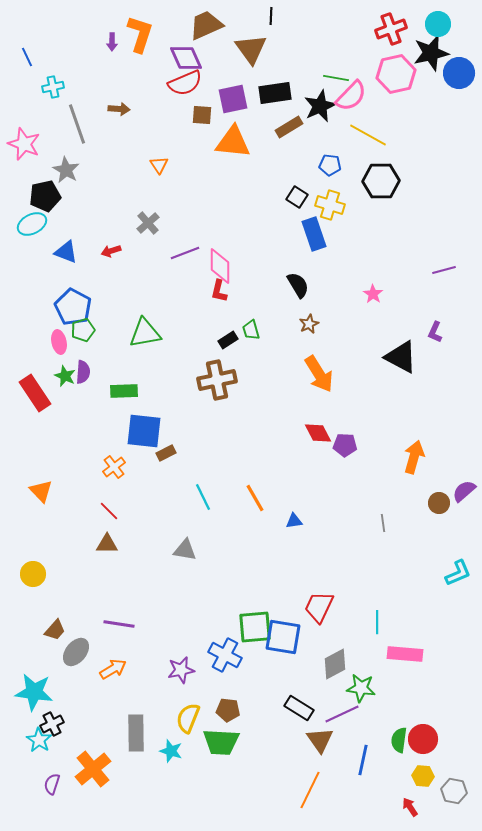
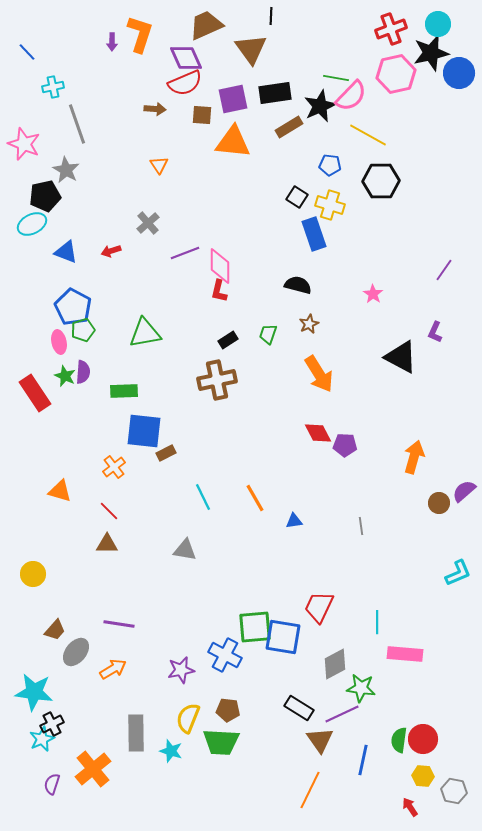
blue line at (27, 57): moved 5 px up; rotated 18 degrees counterclockwise
brown arrow at (119, 109): moved 36 px right
purple line at (444, 270): rotated 40 degrees counterclockwise
black semicircle at (298, 285): rotated 44 degrees counterclockwise
green trapezoid at (251, 330): moved 17 px right, 4 px down; rotated 35 degrees clockwise
orange triangle at (41, 491): moved 19 px right; rotated 30 degrees counterclockwise
gray line at (383, 523): moved 22 px left, 3 px down
cyan star at (39, 740): moved 3 px right, 1 px up; rotated 15 degrees clockwise
